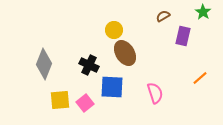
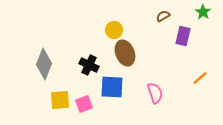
brown ellipse: rotated 10 degrees clockwise
pink square: moved 1 px left, 1 px down; rotated 18 degrees clockwise
